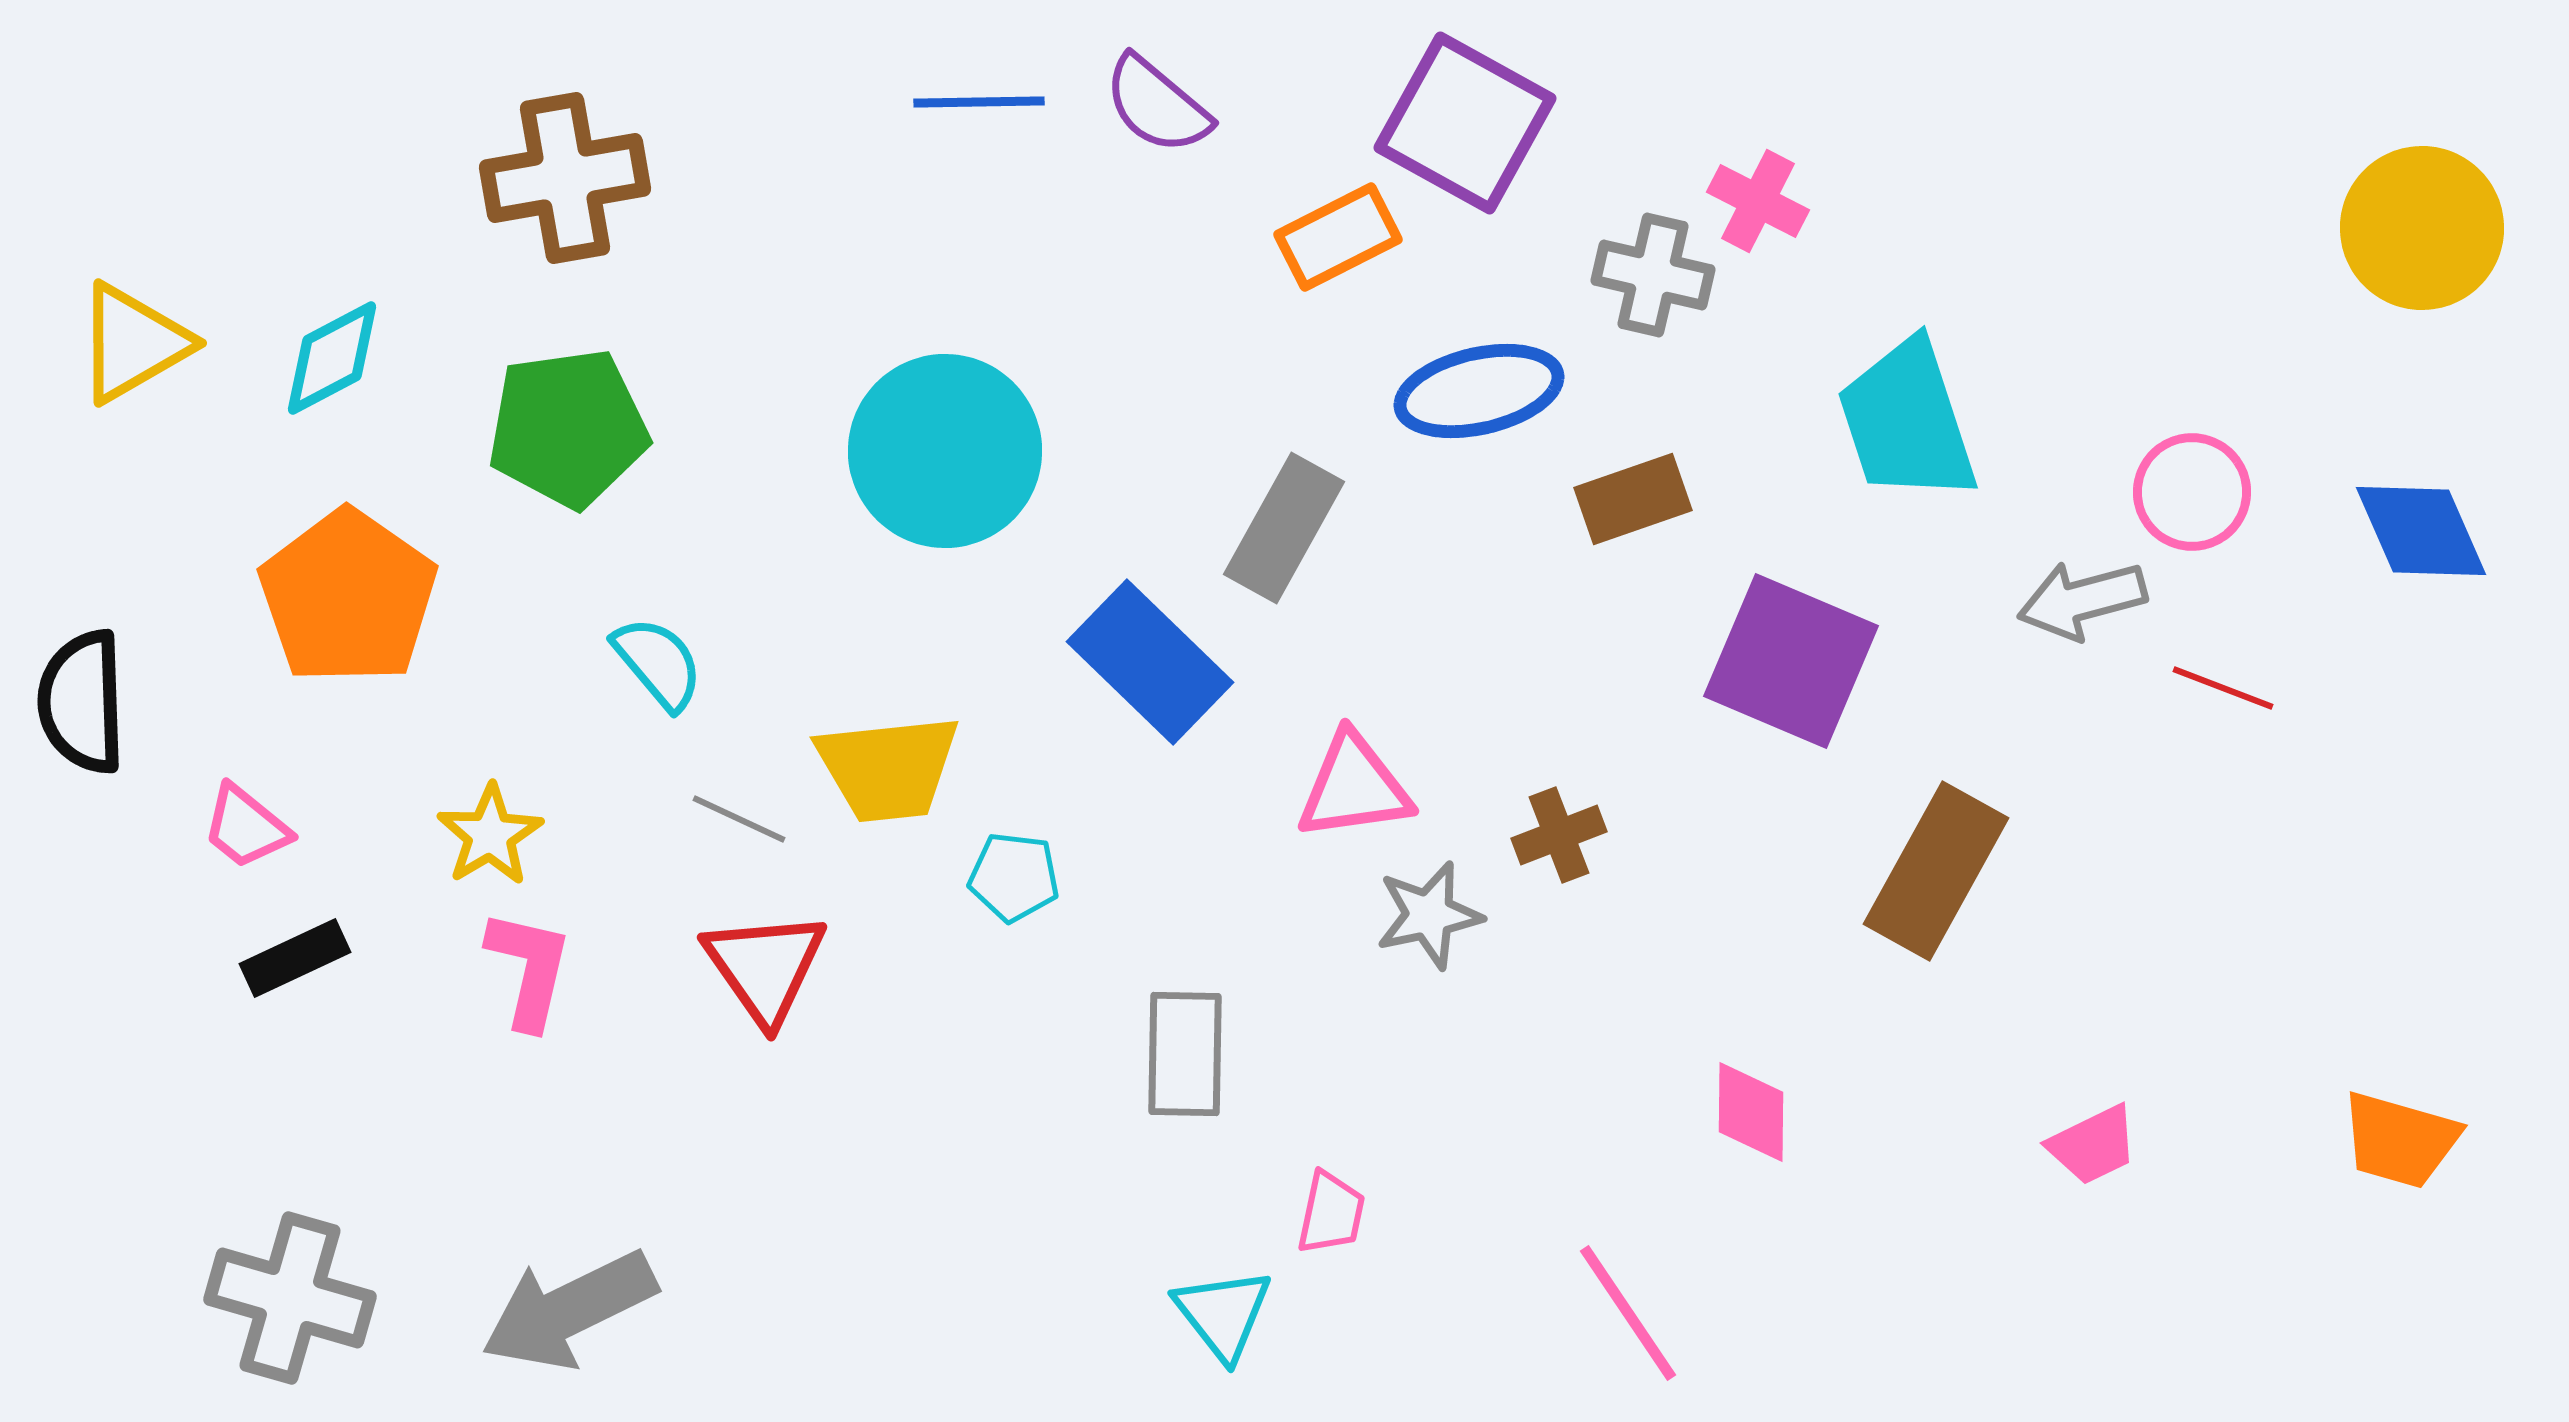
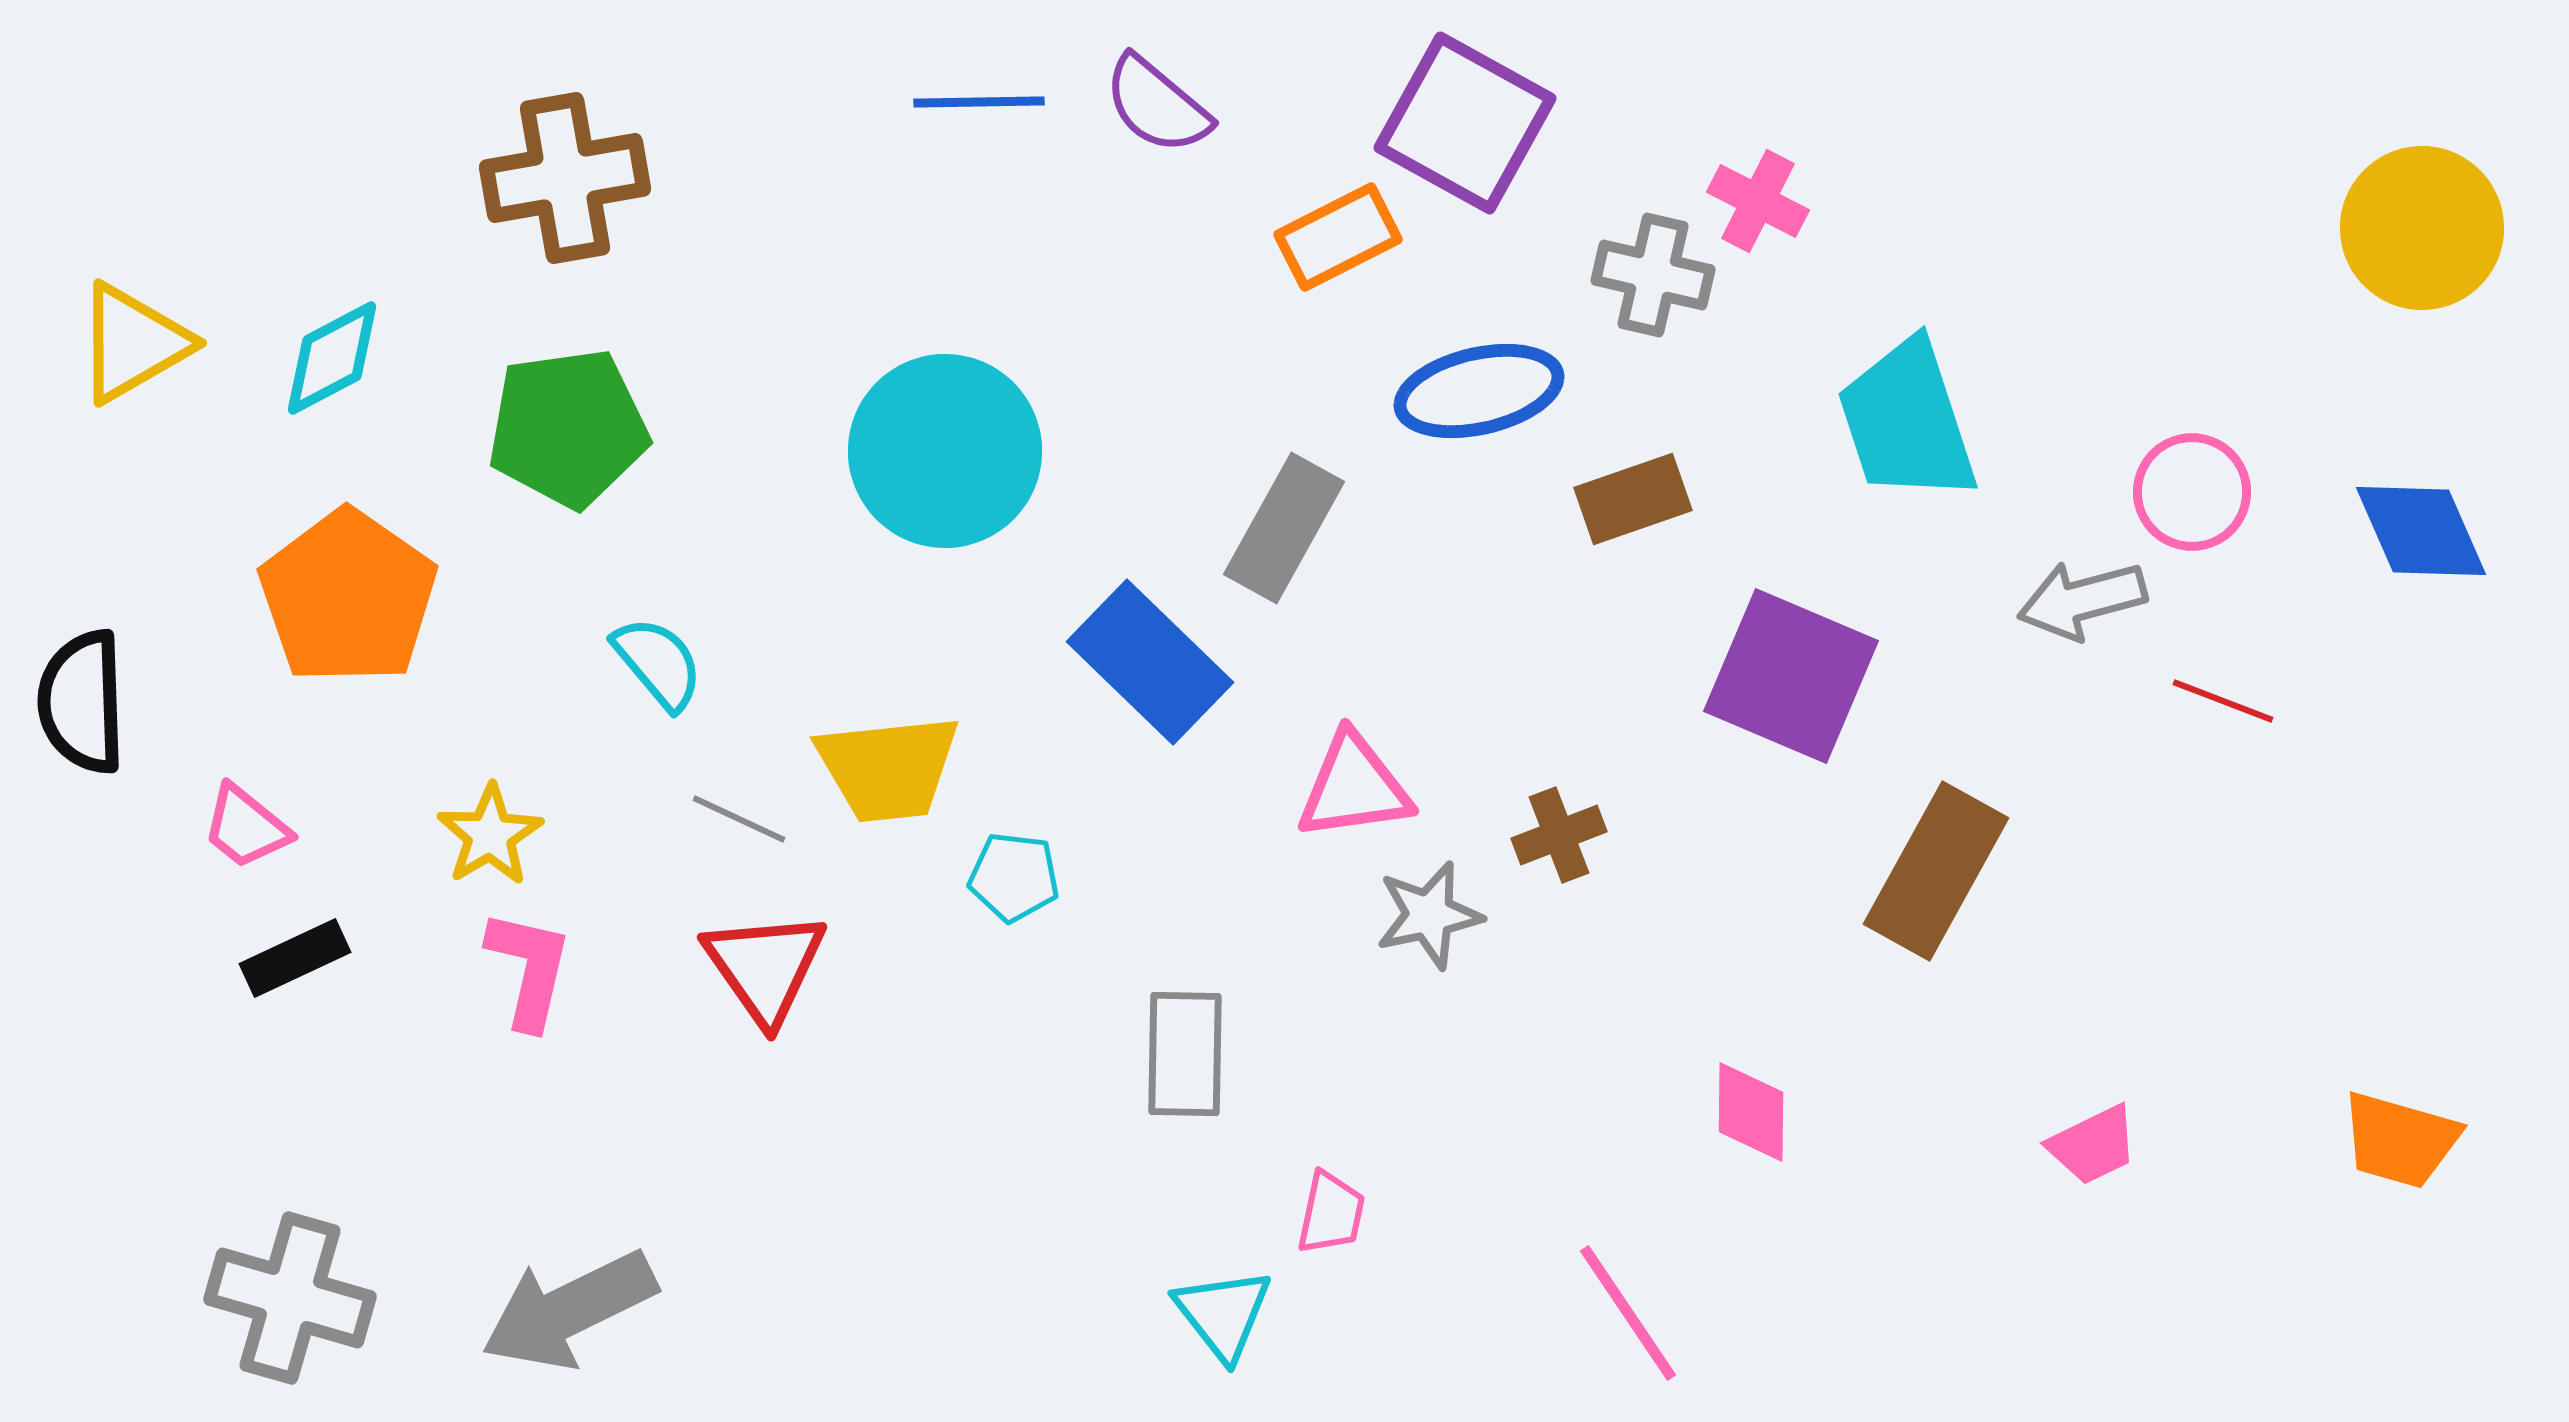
purple square at (1791, 661): moved 15 px down
red line at (2223, 688): moved 13 px down
